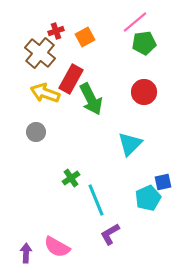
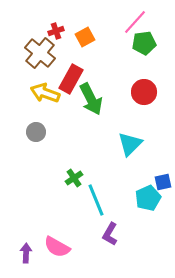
pink line: rotated 8 degrees counterclockwise
green cross: moved 3 px right
purple L-shape: rotated 30 degrees counterclockwise
